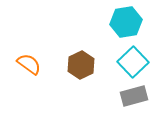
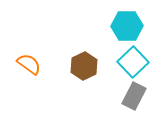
cyan hexagon: moved 1 px right, 4 px down; rotated 8 degrees clockwise
brown hexagon: moved 3 px right, 1 px down
gray rectangle: rotated 48 degrees counterclockwise
